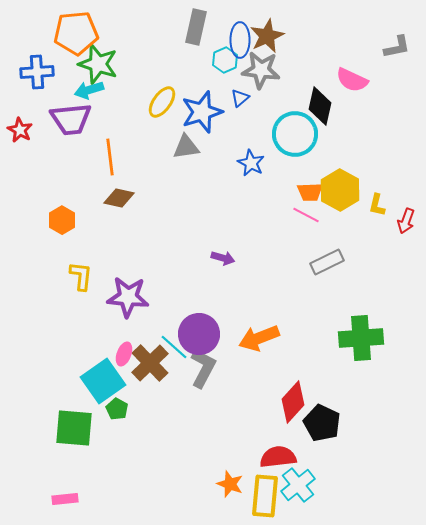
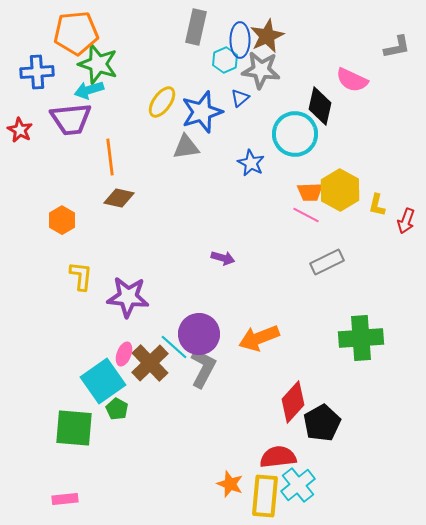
black pentagon at (322, 423): rotated 18 degrees clockwise
